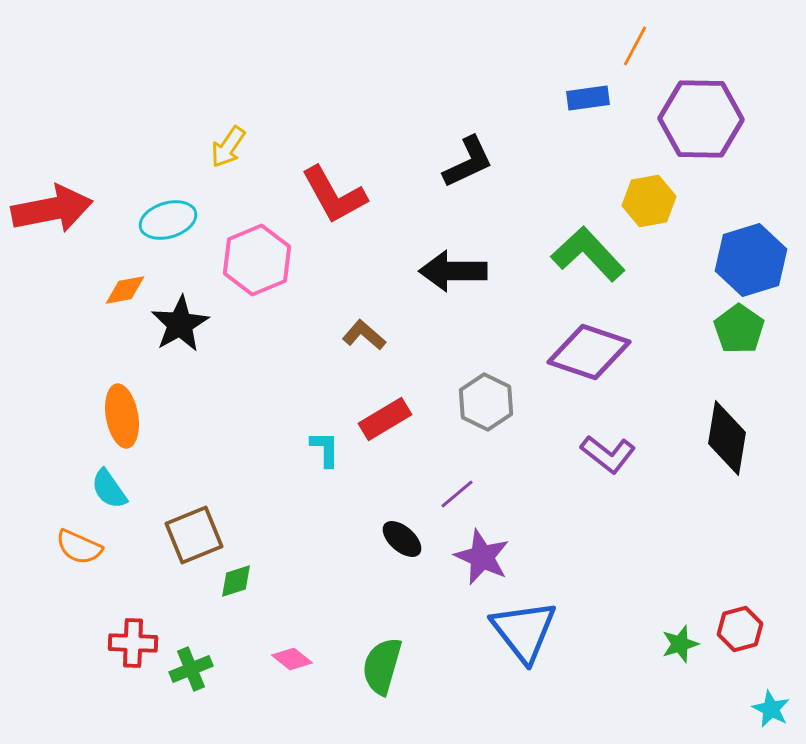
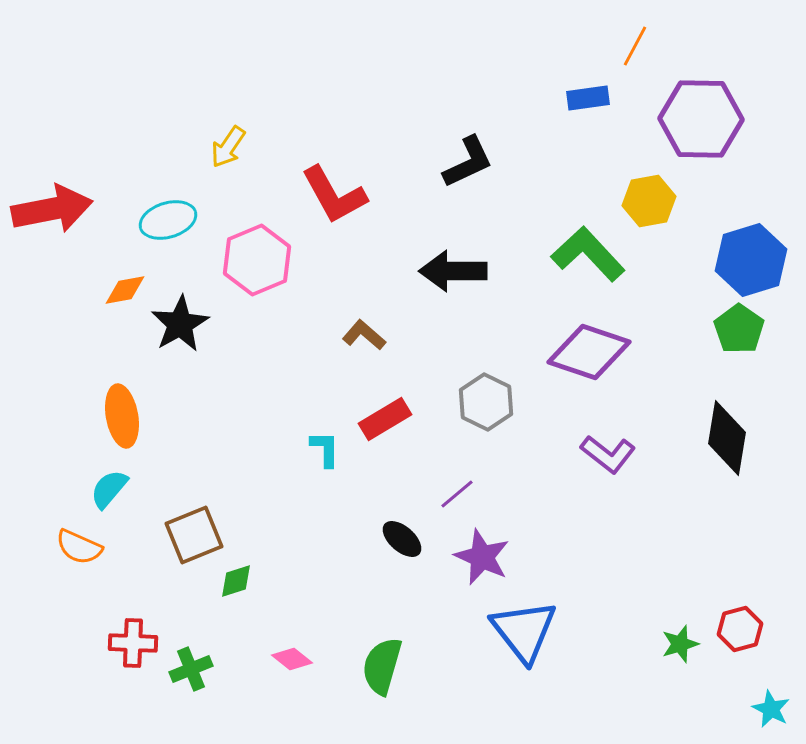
cyan semicircle: rotated 75 degrees clockwise
